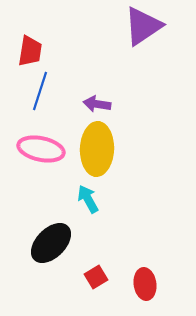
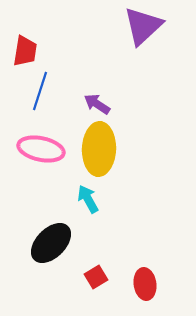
purple triangle: rotated 9 degrees counterclockwise
red trapezoid: moved 5 px left
purple arrow: rotated 24 degrees clockwise
yellow ellipse: moved 2 px right
